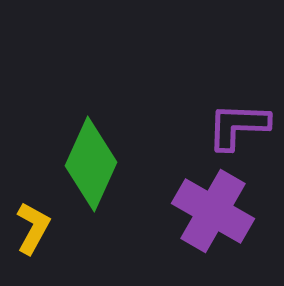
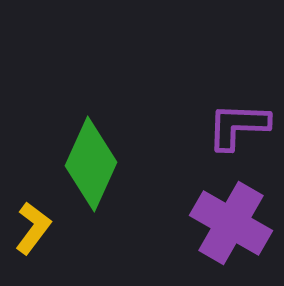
purple cross: moved 18 px right, 12 px down
yellow L-shape: rotated 8 degrees clockwise
